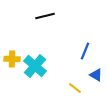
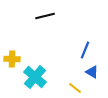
blue line: moved 1 px up
cyan cross: moved 11 px down
blue triangle: moved 4 px left, 3 px up
